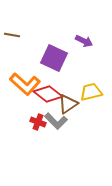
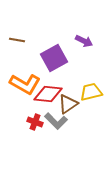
brown line: moved 5 px right, 5 px down
purple square: rotated 36 degrees clockwise
orange L-shape: rotated 12 degrees counterclockwise
red diamond: rotated 32 degrees counterclockwise
red cross: moved 3 px left
